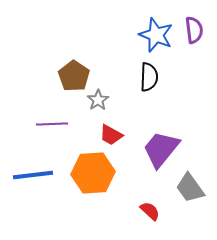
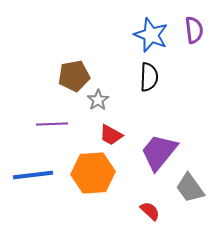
blue star: moved 5 px left
brown pentagon: rotated 28 degrees clockwise
purple trapezoid: moved 2 px left, 3 px down
